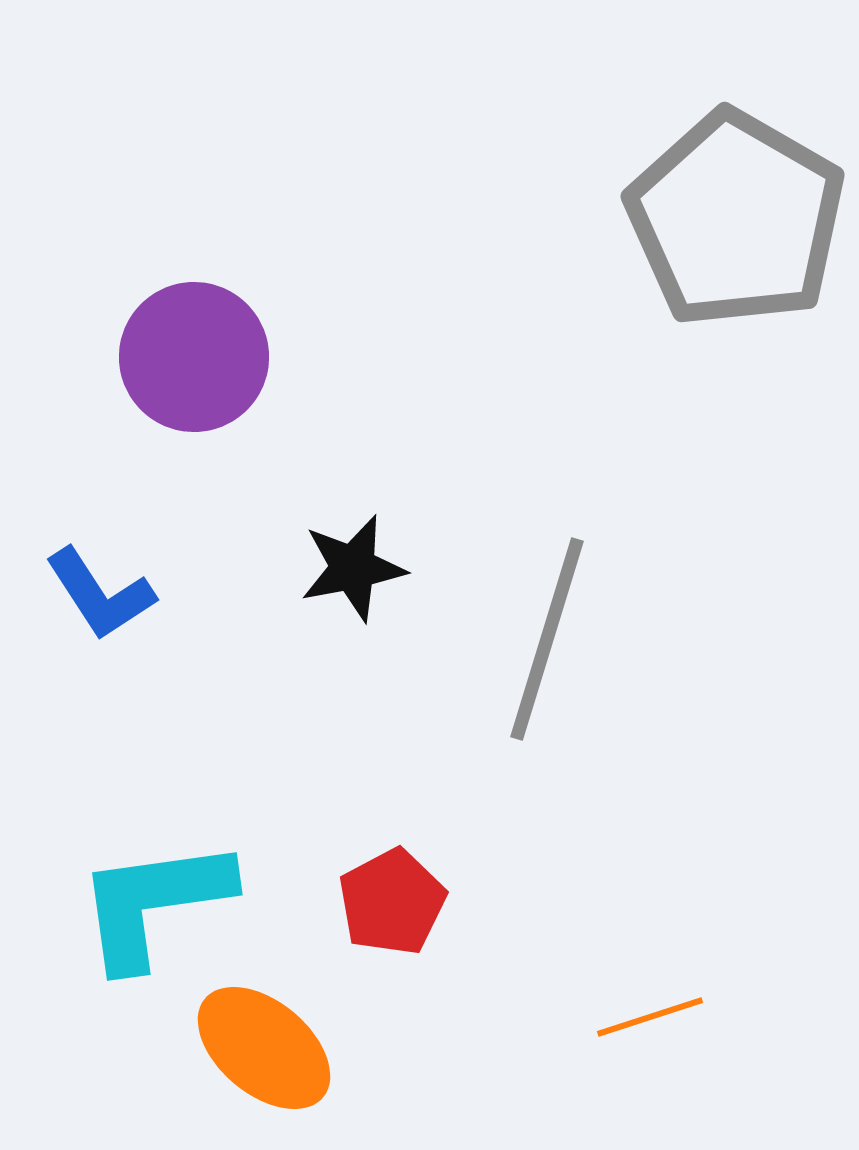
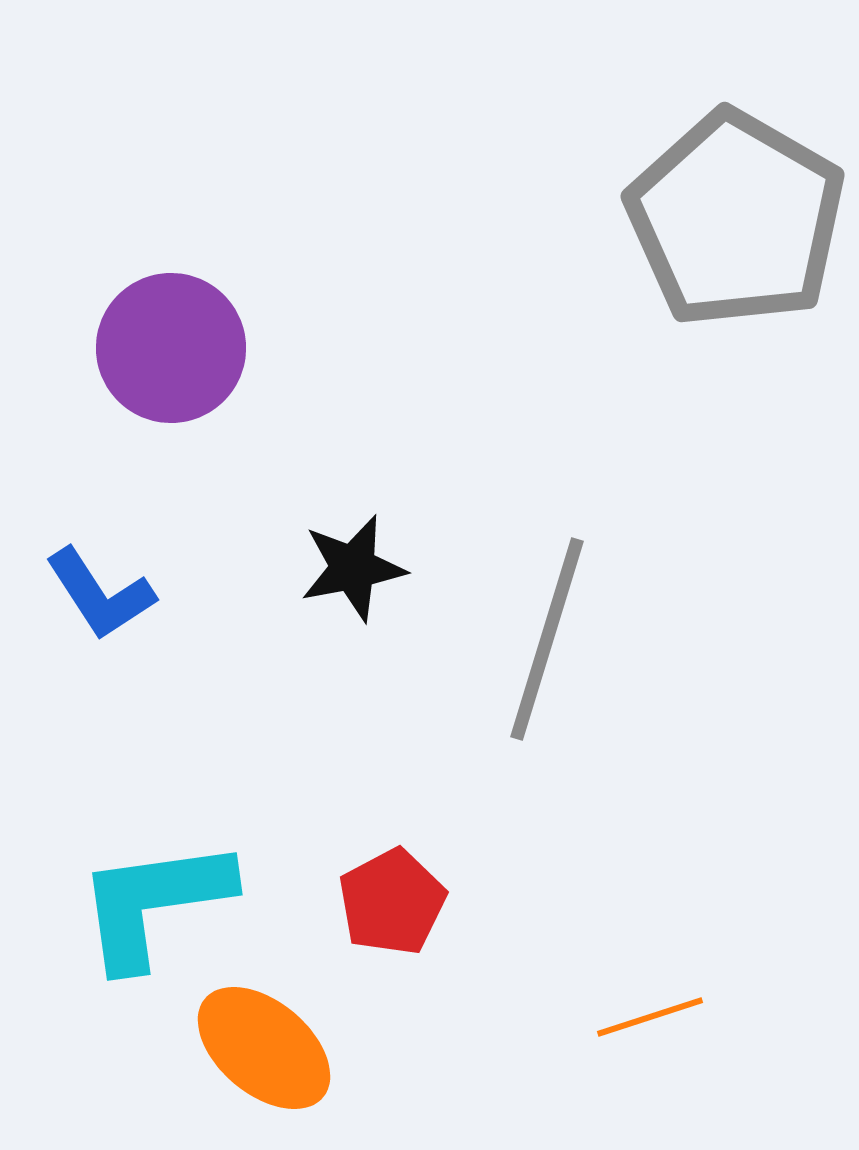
purple circle: moved 23 px left, 9 px up
